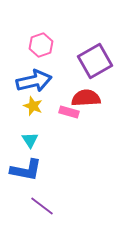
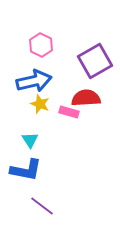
pink hexagon: rotated 15 degrees counterclockwise
yellow star: moved 7 px right, 2 px up
